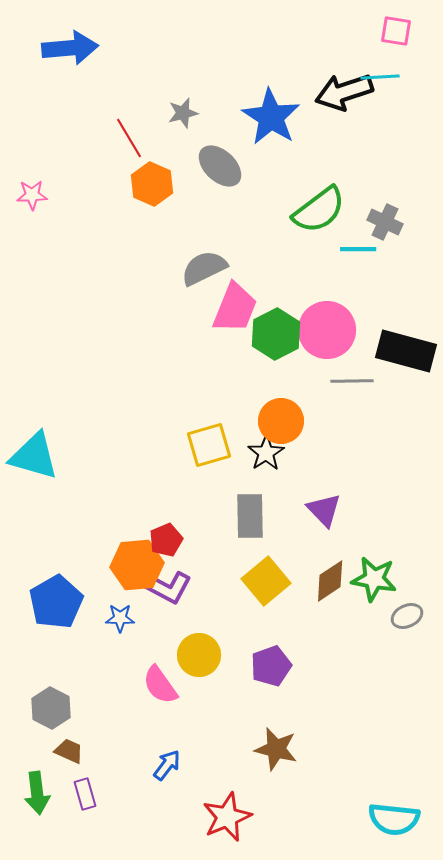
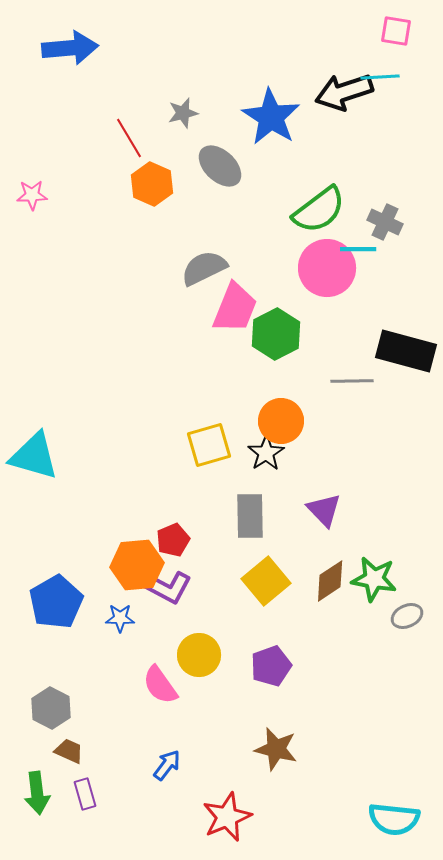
pink circle at (327, 330): moved 62 px up
red pentagon at (166, 540): moved 7 px right
